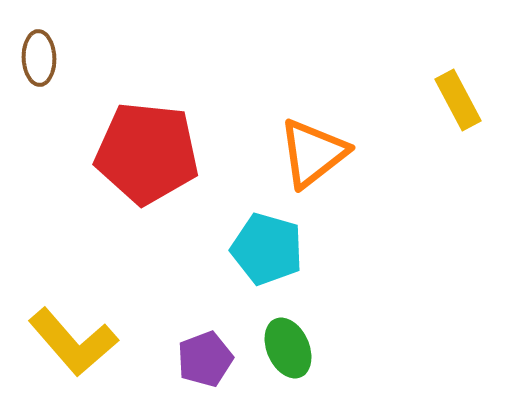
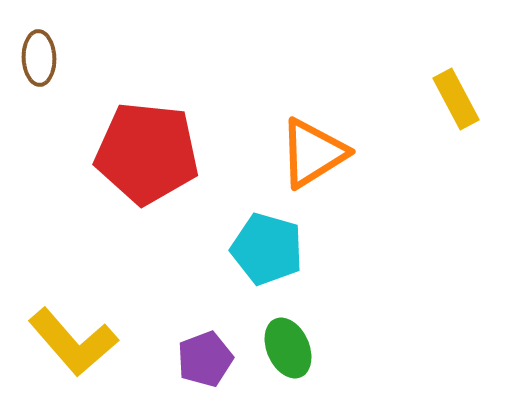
yellow rectangle: moved 2 px left, 1 px up
orange triangle: rotated 6 degrees clockwise
